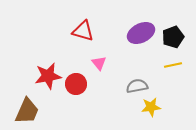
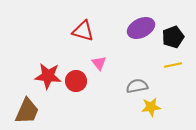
purple ellipse: moved 5 px up
red star: rotated 16 degrees clockwise
red circle: moved 3 px up
